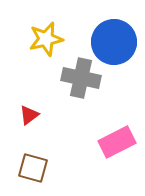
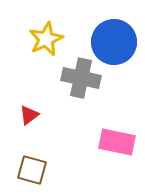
yellow star: rotated 12 degrees counterclockwise
pink rectangle: rotated 39 degrees clockwise
brown square: moved 1 px left, 2 px down
